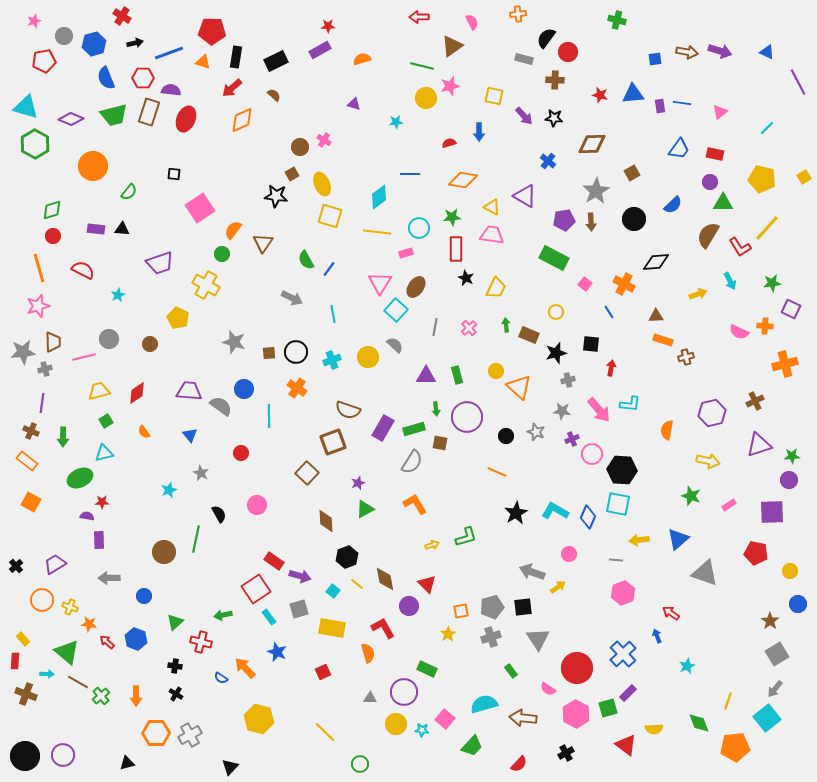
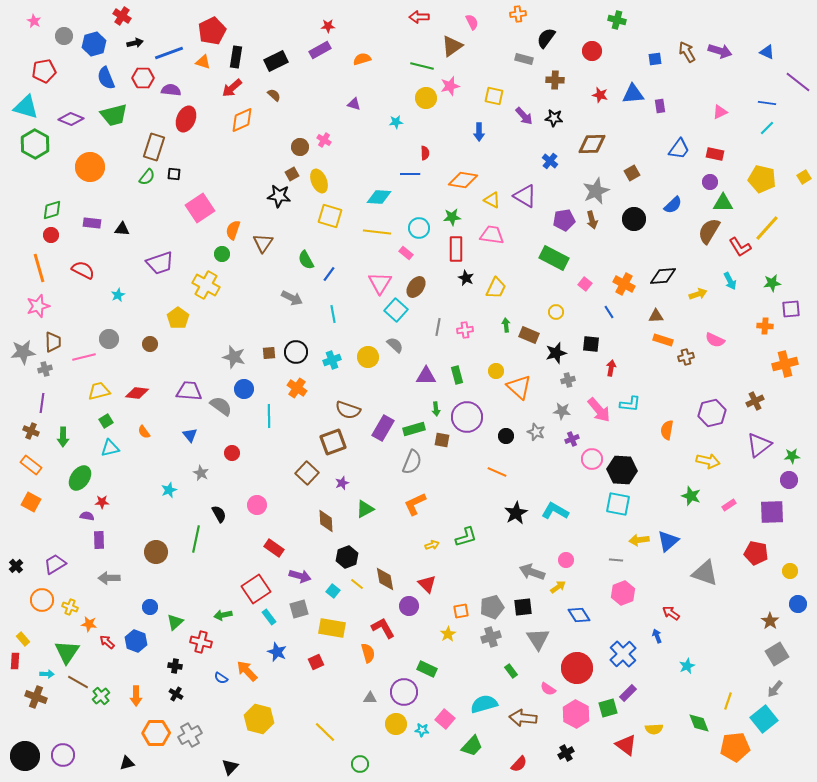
pink star at (34, 21): rotated 24 degrees counterclockwise
red pentagon at (212, 31): rotated 28 degrees counterclockwise
red circle at (568, 52): moved 24 px right, 1 px up
brown arrow at (687, 52): rotated 130 degrees counterclockwise
red pentagon at (44, 61): moved 10 px down
purple line at (798, 82): rotated 24 degrees counterclockwise
blue line at (682, 103): moved 85 px right
brown rectangle at (149, 112): moved 5 px right, 35 px down
pink triangle at (720, 112): rotated 14 degrees clockwise
red semicircle at (449, 143): moved 24 px left, 10 px down; rotated 104 degrees clockwise
blue cross at (548, 161): moved 2 px right
orange circle at (93, 166): moved 3 px left, 1 px down
yellow ellipse at (322, 184): moved 3 px left, 3 px up
gray star at (596, 191): rotated 8 degrees clockwise
green semicircle at (129, 192): moved 18 px right, 15 px up
black star at (276, 196): moved 3 px right
cyan diamond at (379, 197): rotated 40 degrees clockwise
yellow triangle at (492, 207): moved 7 px up
brown arrow at (591, 222): moved 1 px right, 2 px up; rotated 12 degrees counterclockwise
purple rectangle at (96, 229): moved 4 px left, 6 px up
orange semicircle at (233, 230): rotated 18 degrees counterclockwise
brown semicircle at (708, 235): moved 1 px right, 4 px up
red circle at (53, 236): moved 2 px left, 1 px up
pink rectangle at (406, 253): rotated 56 degrees clockwise
black diamond at (656, 262): moved 7 px right, 14 px down
blue line at (329, 269): moved 5 px down
purple square at (791, 309): rotated 30 degrees counterclockwise
yellow pentagon at (178, 318): rotated 10 degrees clockwise
gray line at (435, 327): moved 3 px right
pink cross at (469, 328): moved 4 px left, 2 px down; rotated 35 degrees clockwise
pink semicircle at (739, 332): moved 24 px left, 8 px down
gray star at (234, 342): moved 15 px down
red diamond at (137, 393): rotated 40 degrees clockwise
brown square at (440, 443): moved 2 px right, 3 px up
purple triangle at (759, 445): rotated 20 degrees counterclockwise
cyan triangle at (104, 453): moved 6 px right, 5 px up
red circle at (241, 453): moved 9 px left
pink circle at (592, 454): moved 5 px down
orange rectangle at (27, 461): moved 4 px right, 4 px down
gray semicircle at (412, 462): rotated 10 degrees counterclockwise
green ellipse at (80, 478): rotated 30 degrees counterclockwise
purple star at (358, 483): moved 16 px left
orange L-shape at (415, 504): rotated 85 degrees counterclockwise
blue diamond at (588, 517): moved 9 px left, 98 px down; rotated 55 degrees counterclockwise
blue triangle at (678, 539): moved 10 px left, 2 px down
brown circle at (164, 552): moved 8 px left
pink circle at (569, 554): moved 3 px left, 6 px down
red rectangle at (274, 561): moved 13 px up
blue circle at (144, 596): moved 6 px right, 11 px down
blue hexagon at (136, 639): moved 2 px down
green triangle at (67, 652): rotated 24 degrees clockwise
orange arrow at (245, 668): moved 2 px right, 3 px down
red square at (323, 672): moved 7 px left, 10 px up
brown cross at (26, 694): moved 10 px right, 3 px down
cyan square at (767, 718): moved 3 px left, 1 px down
